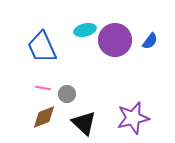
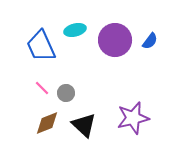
cyan ellipse: moved 10 px left
blue trapezoid: moved 1 px left, 1 px up
pink line: moved 1 px left; rotated 35 degrees clockwise
gray circle: moved 1 px left, 1 px up
brown diamond: moved 3 px right, 6 px down
black triangle: moved 2 px down
